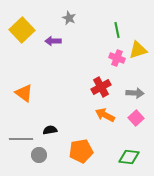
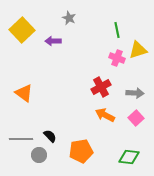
black semicircle: moved 6 px down; rotated 56 degrees clockwise
